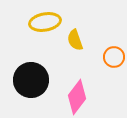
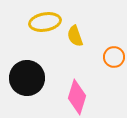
yellow semicircle: moved 4 px up
black circle: moved 4 px left, 2 px up
pink diamond: rotated 20 degrees counterclockwise
